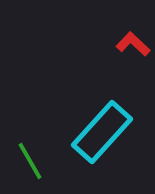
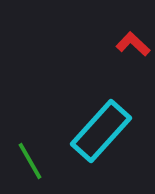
cyan rectangle: moved 1 px left, 1 px up
